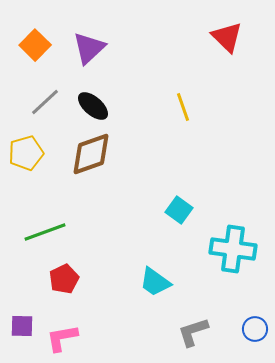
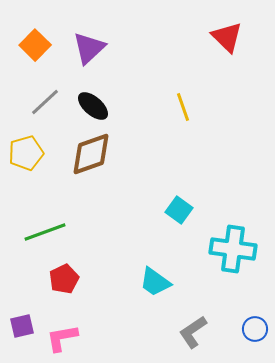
purple square: rotated 15 degrees counterclockwise
gray L-shape: rotated 16 degrees counterclockwise
